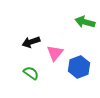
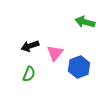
black arrow: moved 1 px left, 4 px down
green semicircle: moved 2 px left, 1 px down; rotated 77 degrees clockwise
